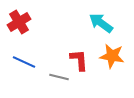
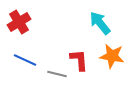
cyan arrow: moved 1 px left; rotated 15 degrees clockwise
blue line: moved 1 px right, 2 px up
gray line: moved 2 px left, 3 px up
